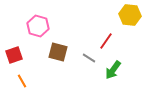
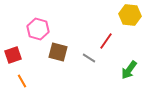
pink hexagon: moved 3 px down
red square: moved 1 px left
green arrow: moved 16 px right
